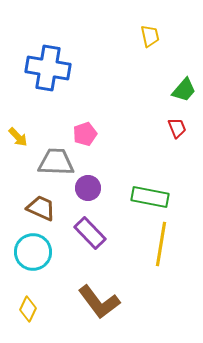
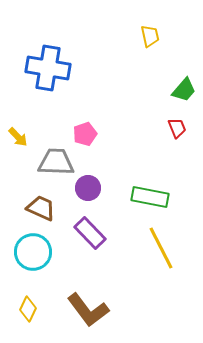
yellow line: moved 4 px down; rotated 36 degrees counterclockwise
brown L-shape: moved 11 px left, 8 px down
